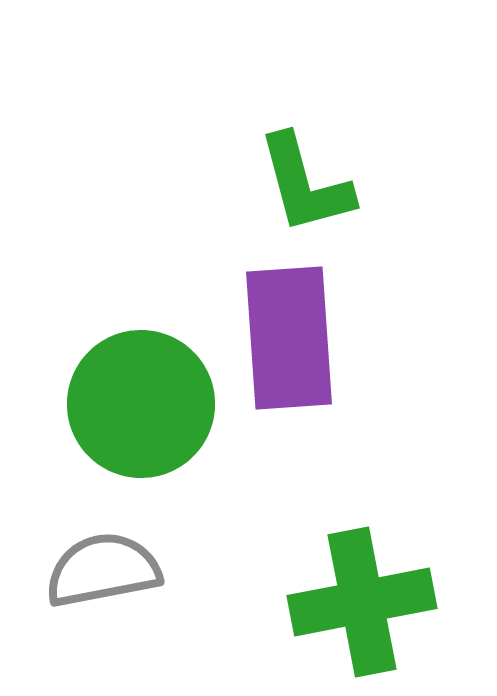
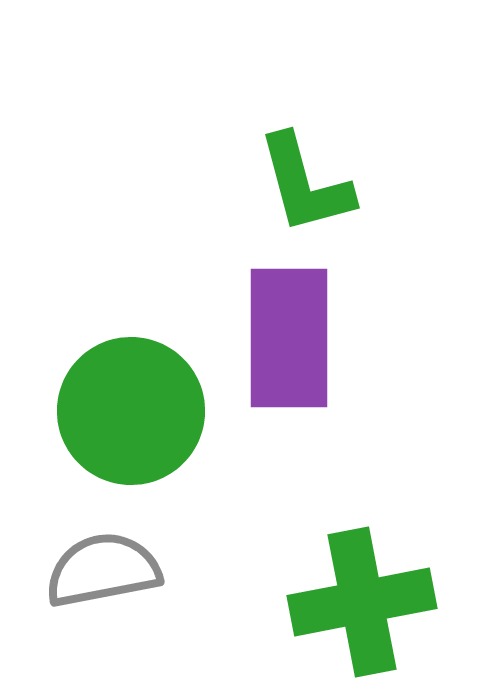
purple rectangle: rotated 4 degrees clockwise
green circle: moved 10 px left, 7 px down
